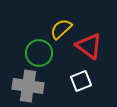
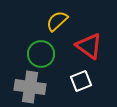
yellow semicircle: moved 4 px left, 8 px up
green circle: moved 2 px right, 1 px down
gray cross: moved 2 px right, 1 px down
